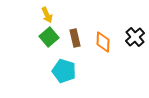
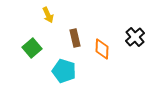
yellow arrow: moved 1 px right
green square: moved 17 px left, 11 px down
orange diamond: moved 1 px left, 7 px down
